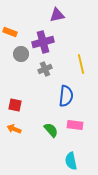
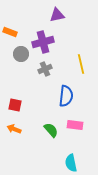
cyan semicircle: moved 2 px down
